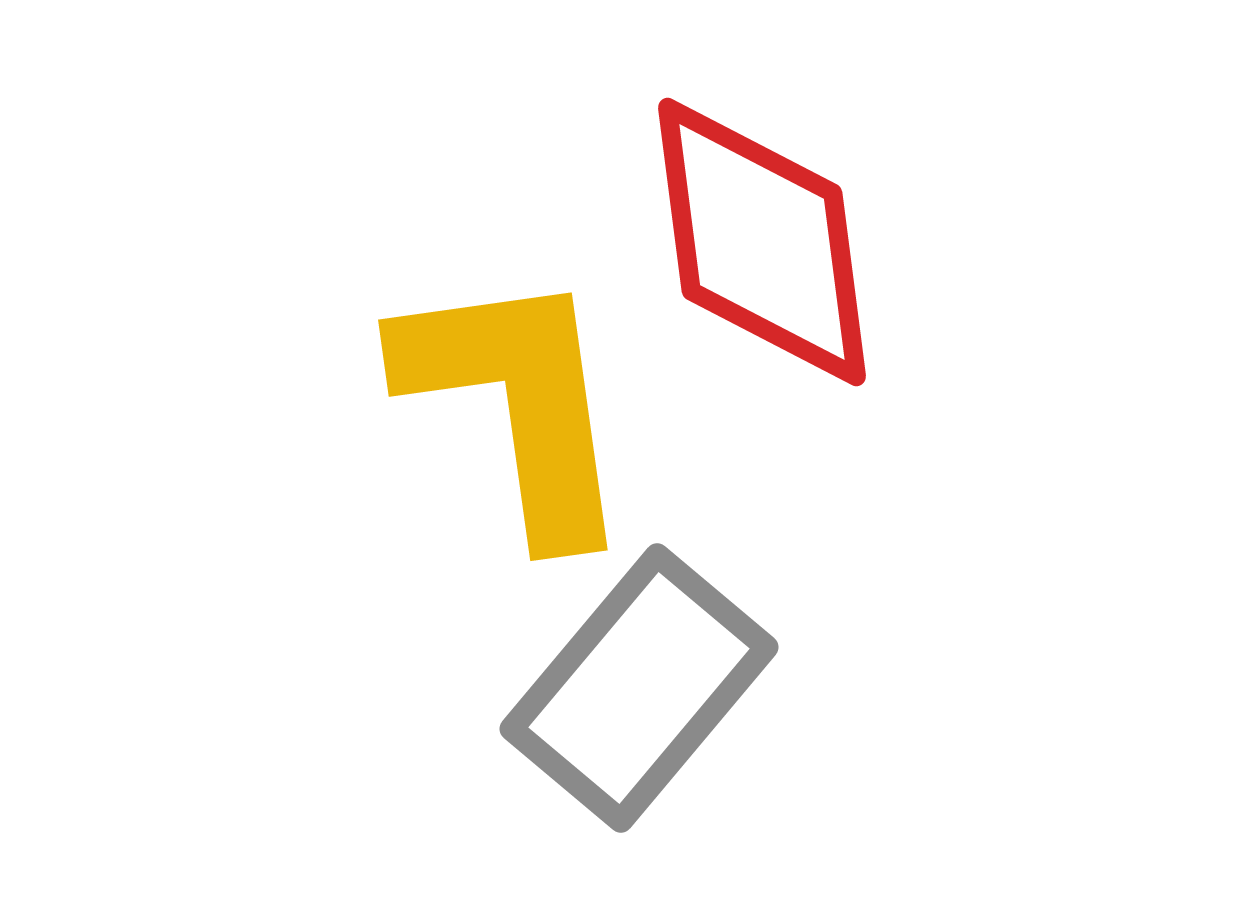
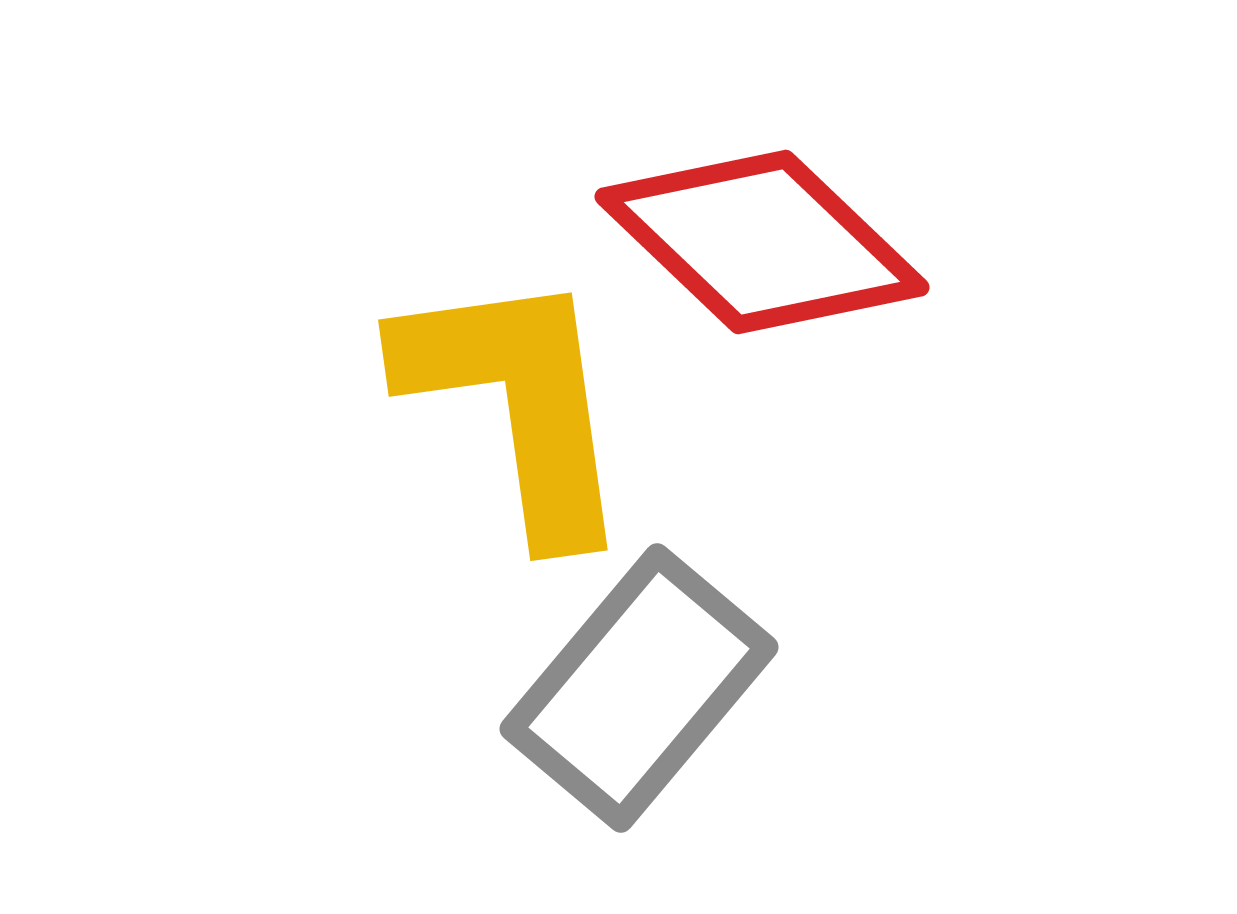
red diamond: rotated 39 degrees counterclockwise
